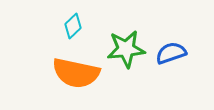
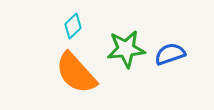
blue semicircle: moved 1 px left, 1 px down
orange semicircle: rotated 36 degrees clockwise
